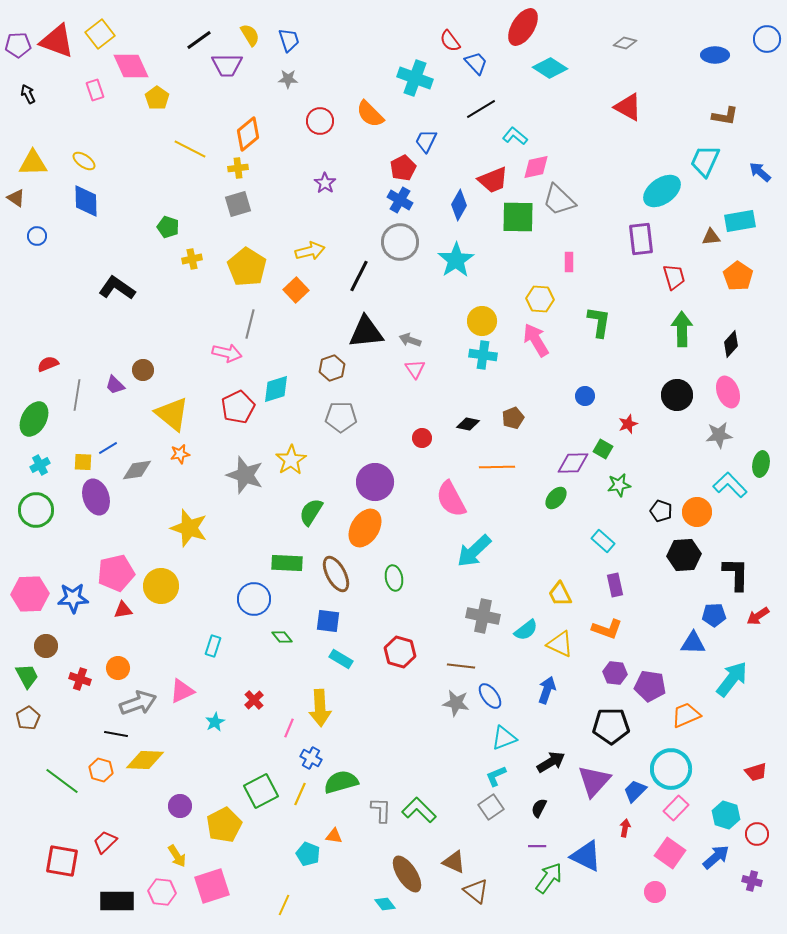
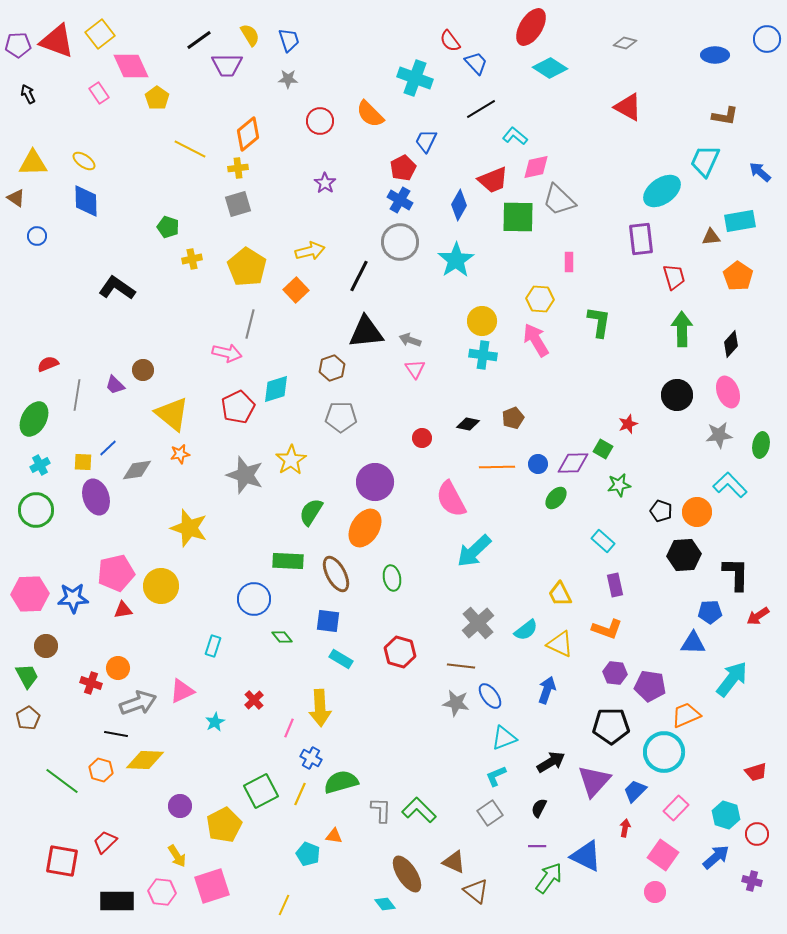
red ellipse at (523, 27): moved 8 px right
pink rectangle at (95, 90): moved 4 px right, 3 px down; rotated 15 degrees counterclockwise
blue circle at (585, 396): moved 47 px left, 68 px down
blue line at (108, 448): rotated 12 degrees counterclockwise
green ellipse at (761, 464): moved 19 px up
green rectangle at (287, 563): moved 1 px right, 2 px up
green ellipse at (394, 578): moved 2 px left
blue pentagon at (714, 615): moved 4 px left, 3 px up
gray cross at (483, 616): moved 5 px left, 7 px down; rotated 36 degrees clockwise
red cross at (80, 679): moved 11 px right, 4 px down
cyan circle at (671, 769): moved 7 px left, 17 px up
gray square at (491, 807): moved 1 px left, 6 px down
pink square at (670, 853): moved 7 px left, 2 px down
